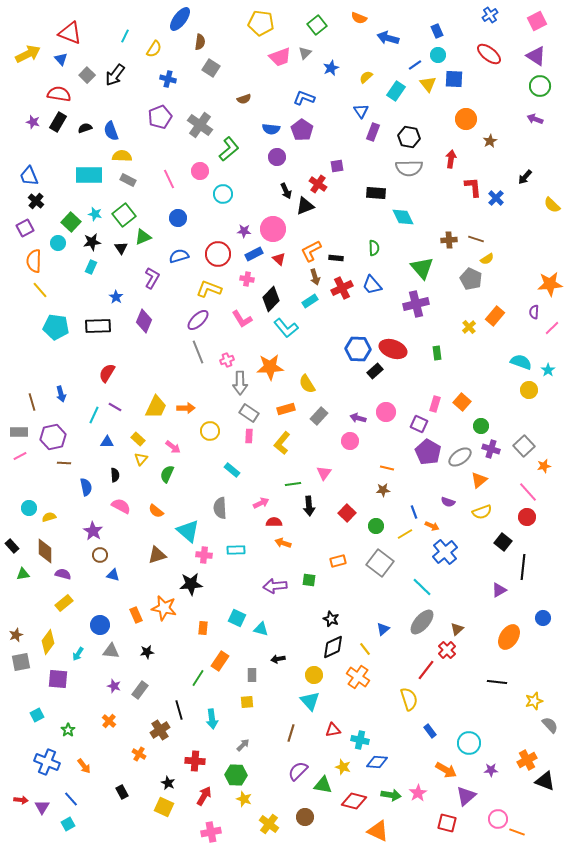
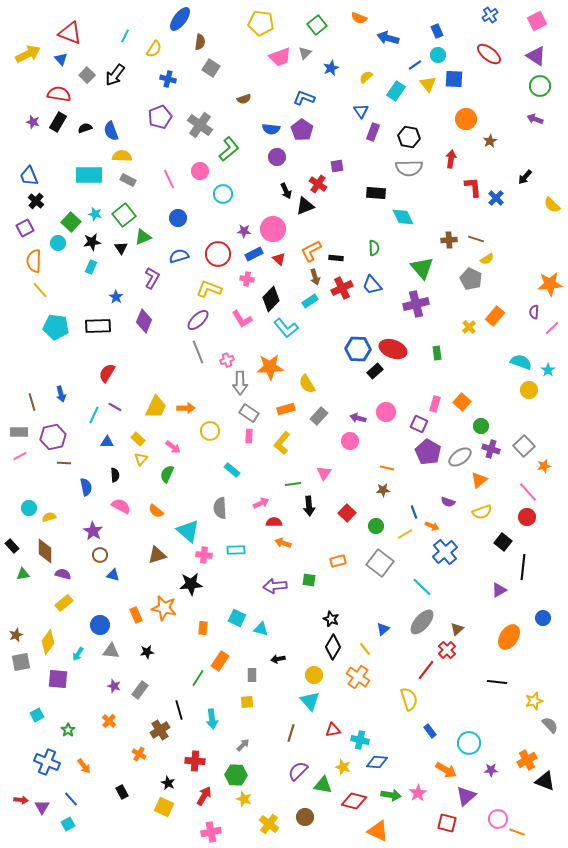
black diamond at (333, 647): rotated 35 degrees counterclockwise
